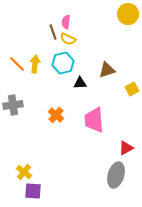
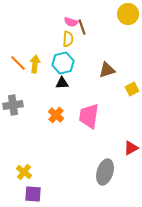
pink semicircle: moved 5 px right; rotated 80 degrees counterclockwise
brown line: moved 29 px right, 5 px up
yellow semicircle: rotated 112 degrees counterclockwise
orange line: moved 1 px right, 1 px up
black triangle: moved 18 px left
pink trapezoid: moved 5 px left, 4 px up; rotated 12 degrees clockwise
red triangle: moved 5 px right
gray ellipse: moved 11 px left, 3 px up
purple square: moved 3 px down
